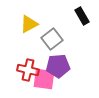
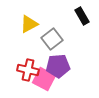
pink square: rotated 20 degrees clockwise
